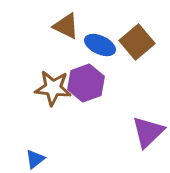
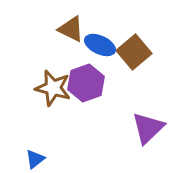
brown triangle: moved 5 px right, 3 px down
brown square: moved 3 px left, 10 px down
brown star: rotated 9 degrees clockwise
purple triangle: moved 4 px up
